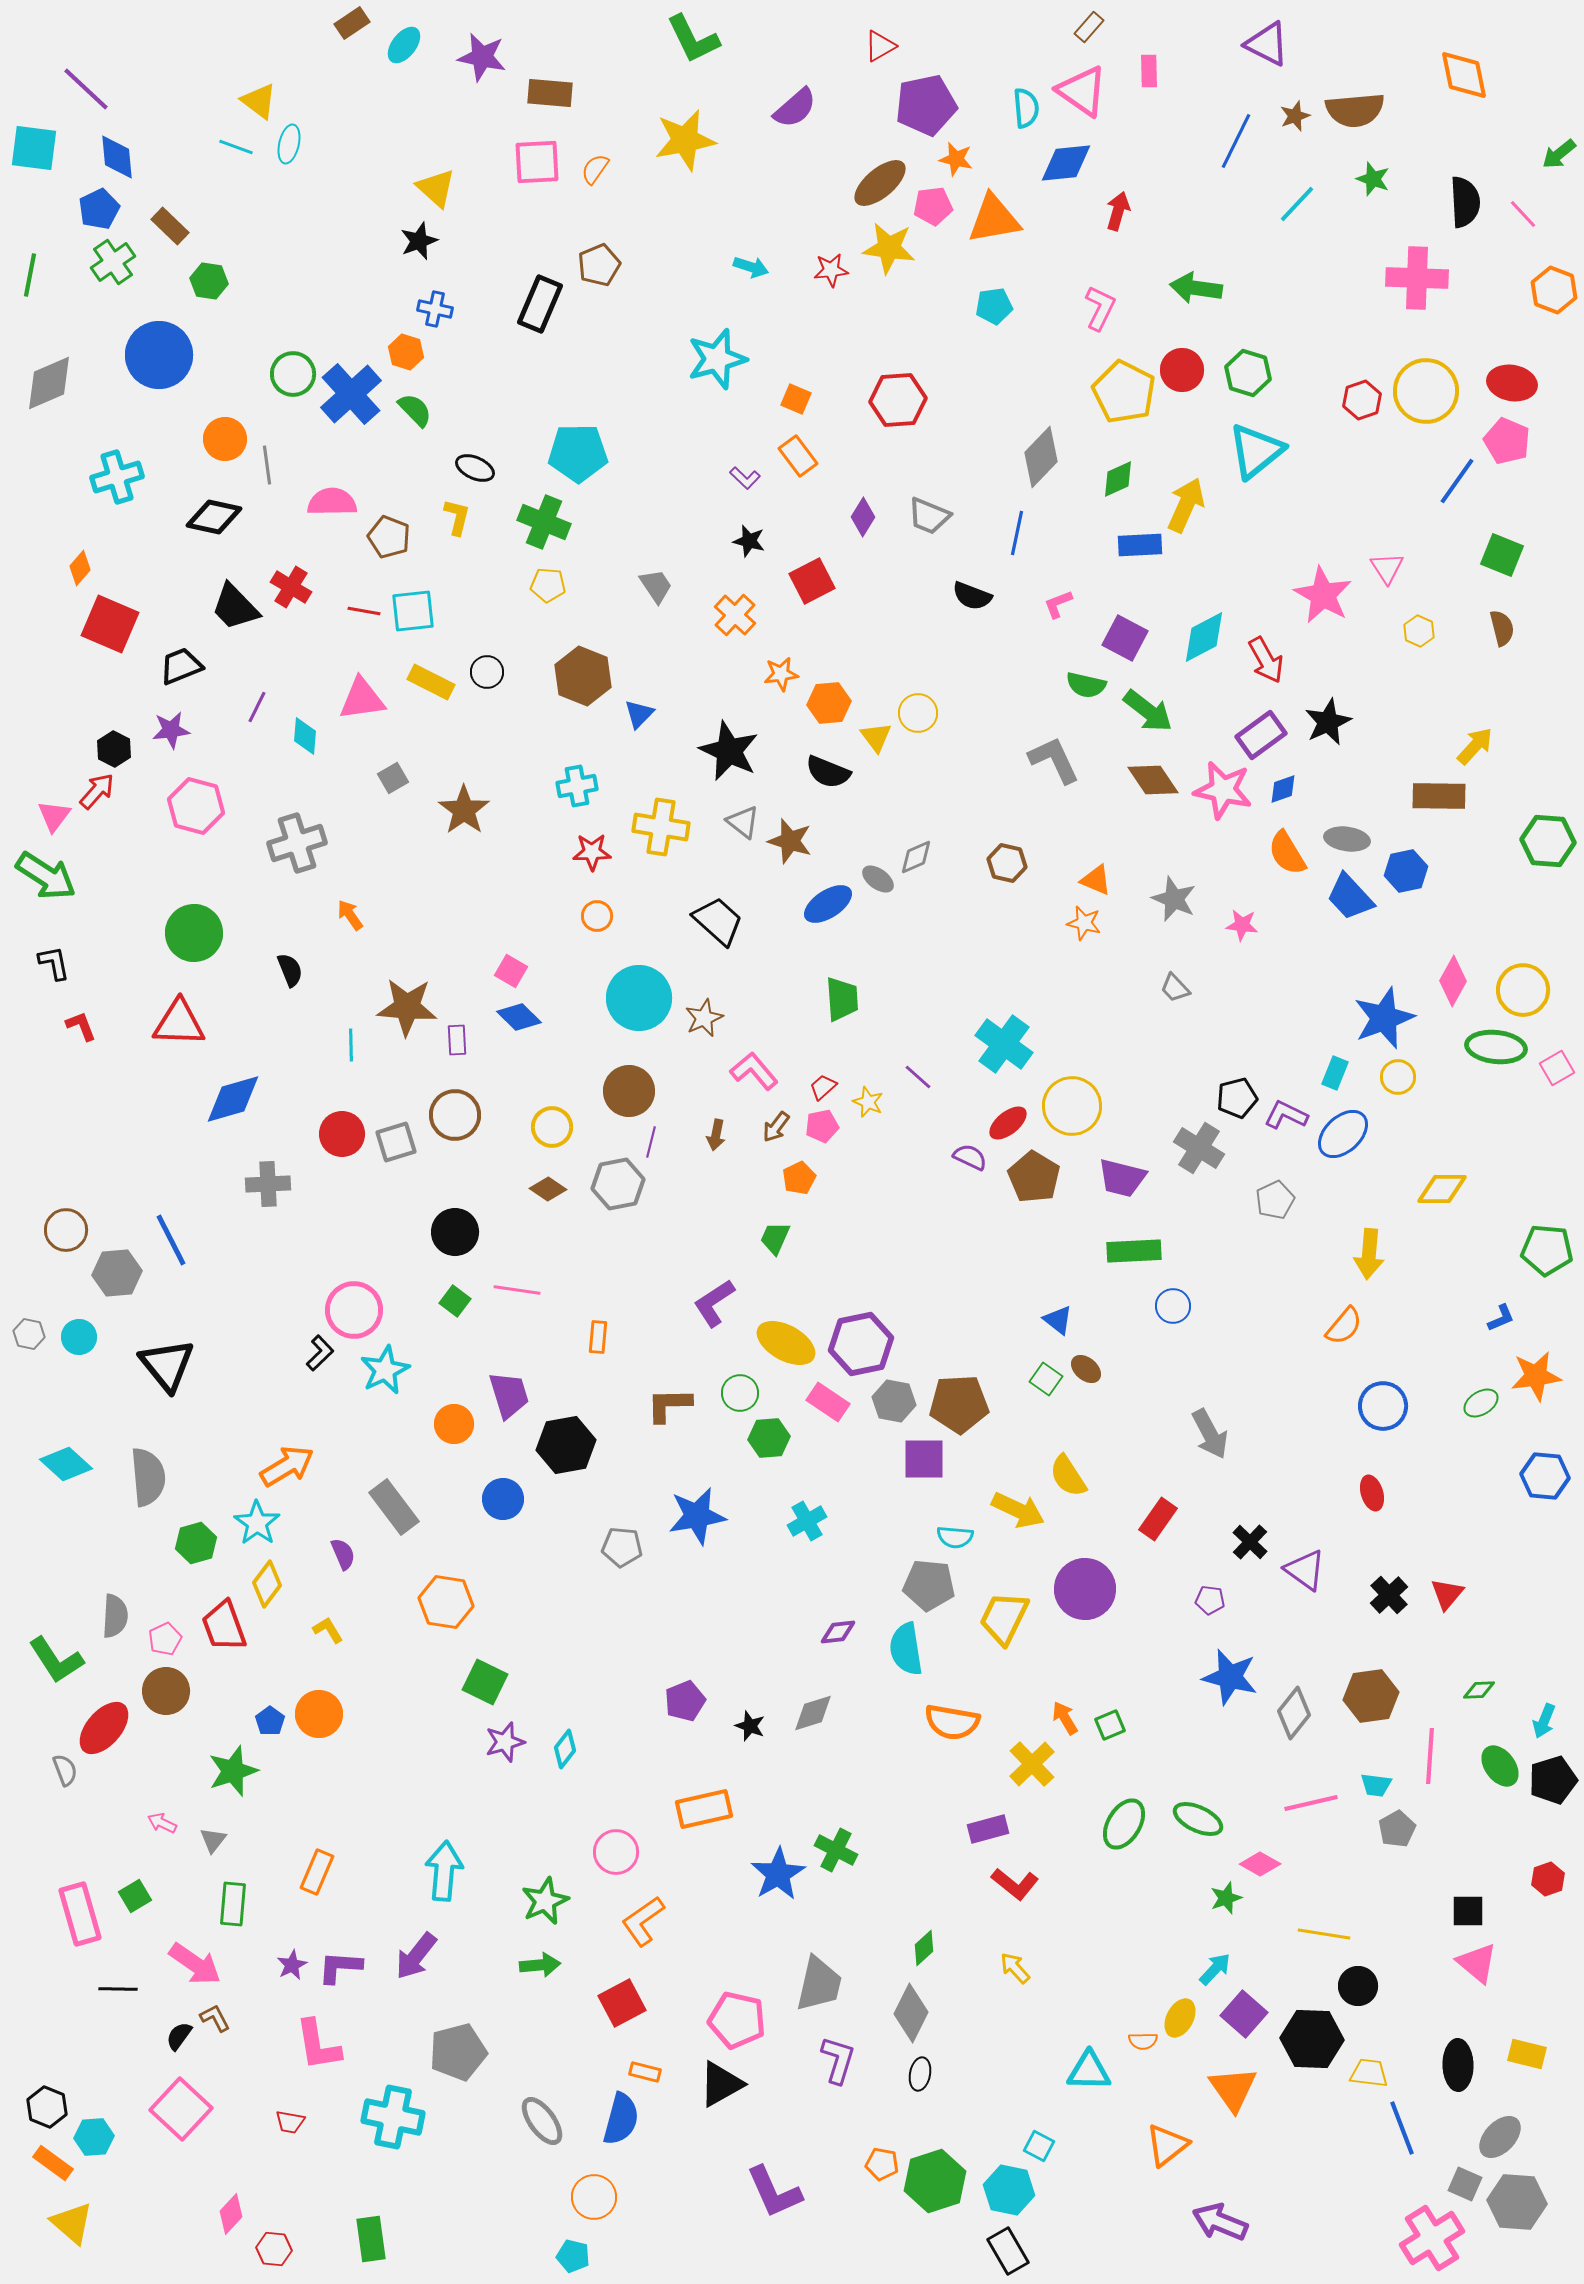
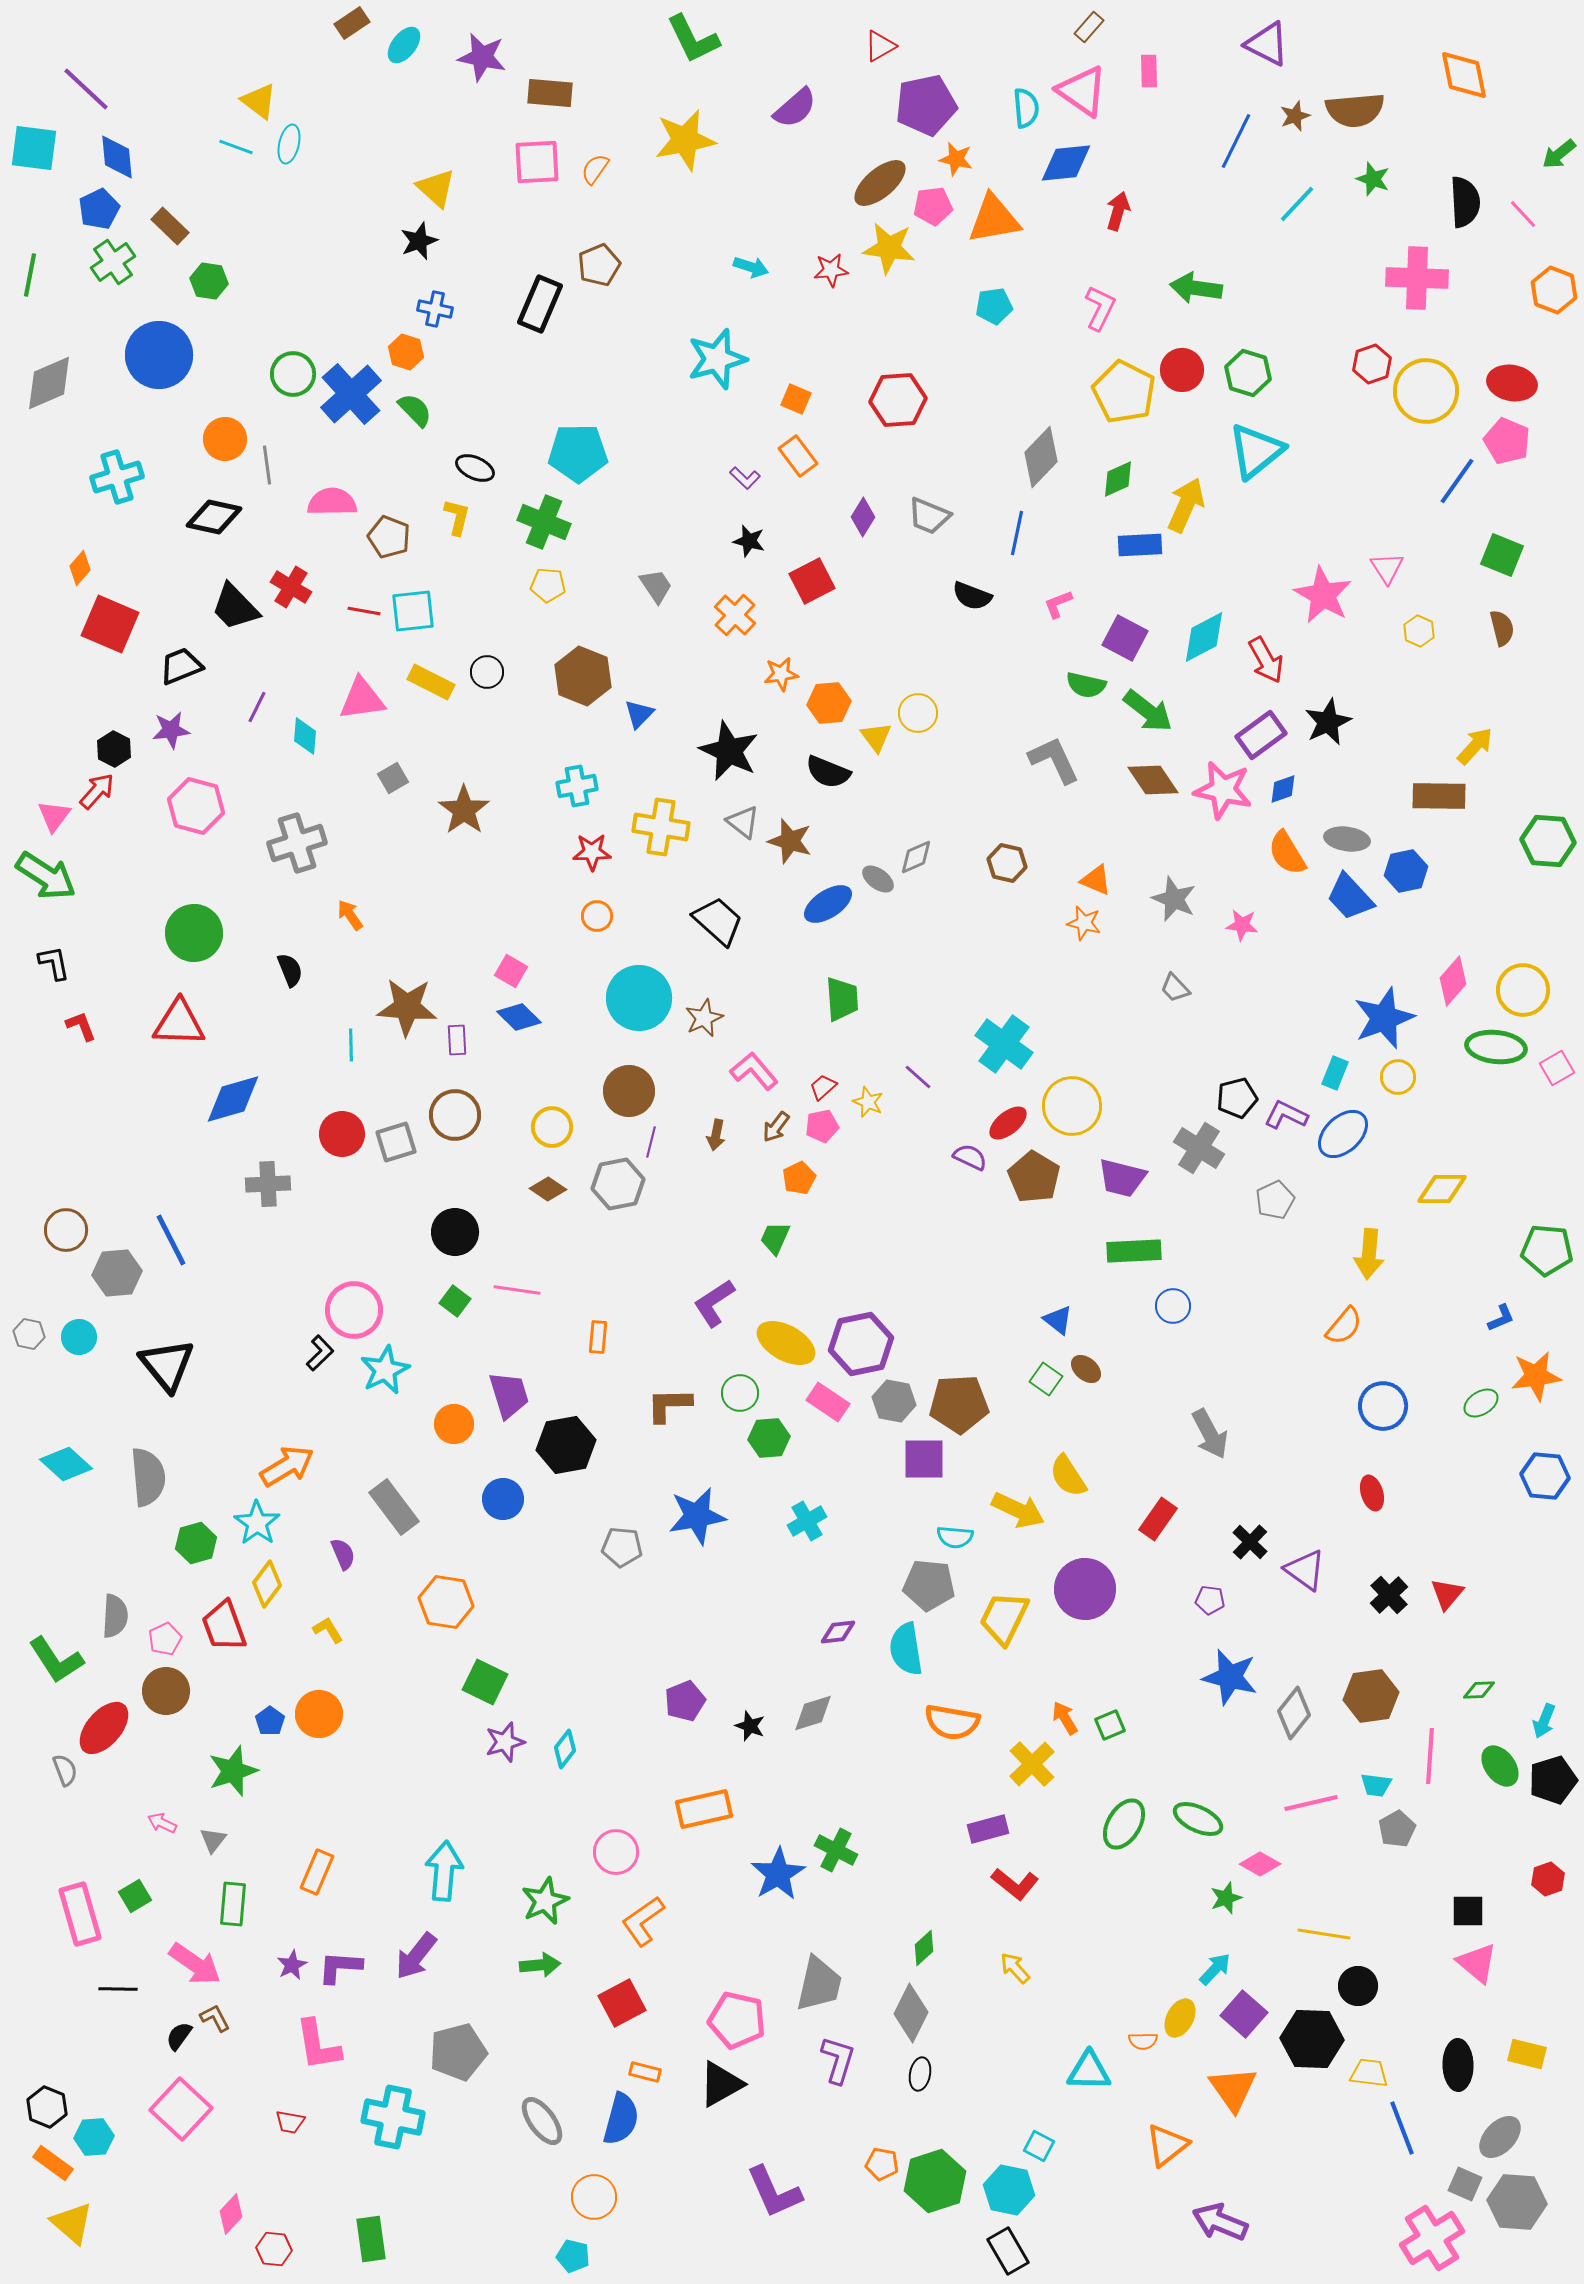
red hexagon at (1362, 400): moved 10 px right, 36 px up
pink diamond at (1453, 981): rotated 12 degrees clockwise
